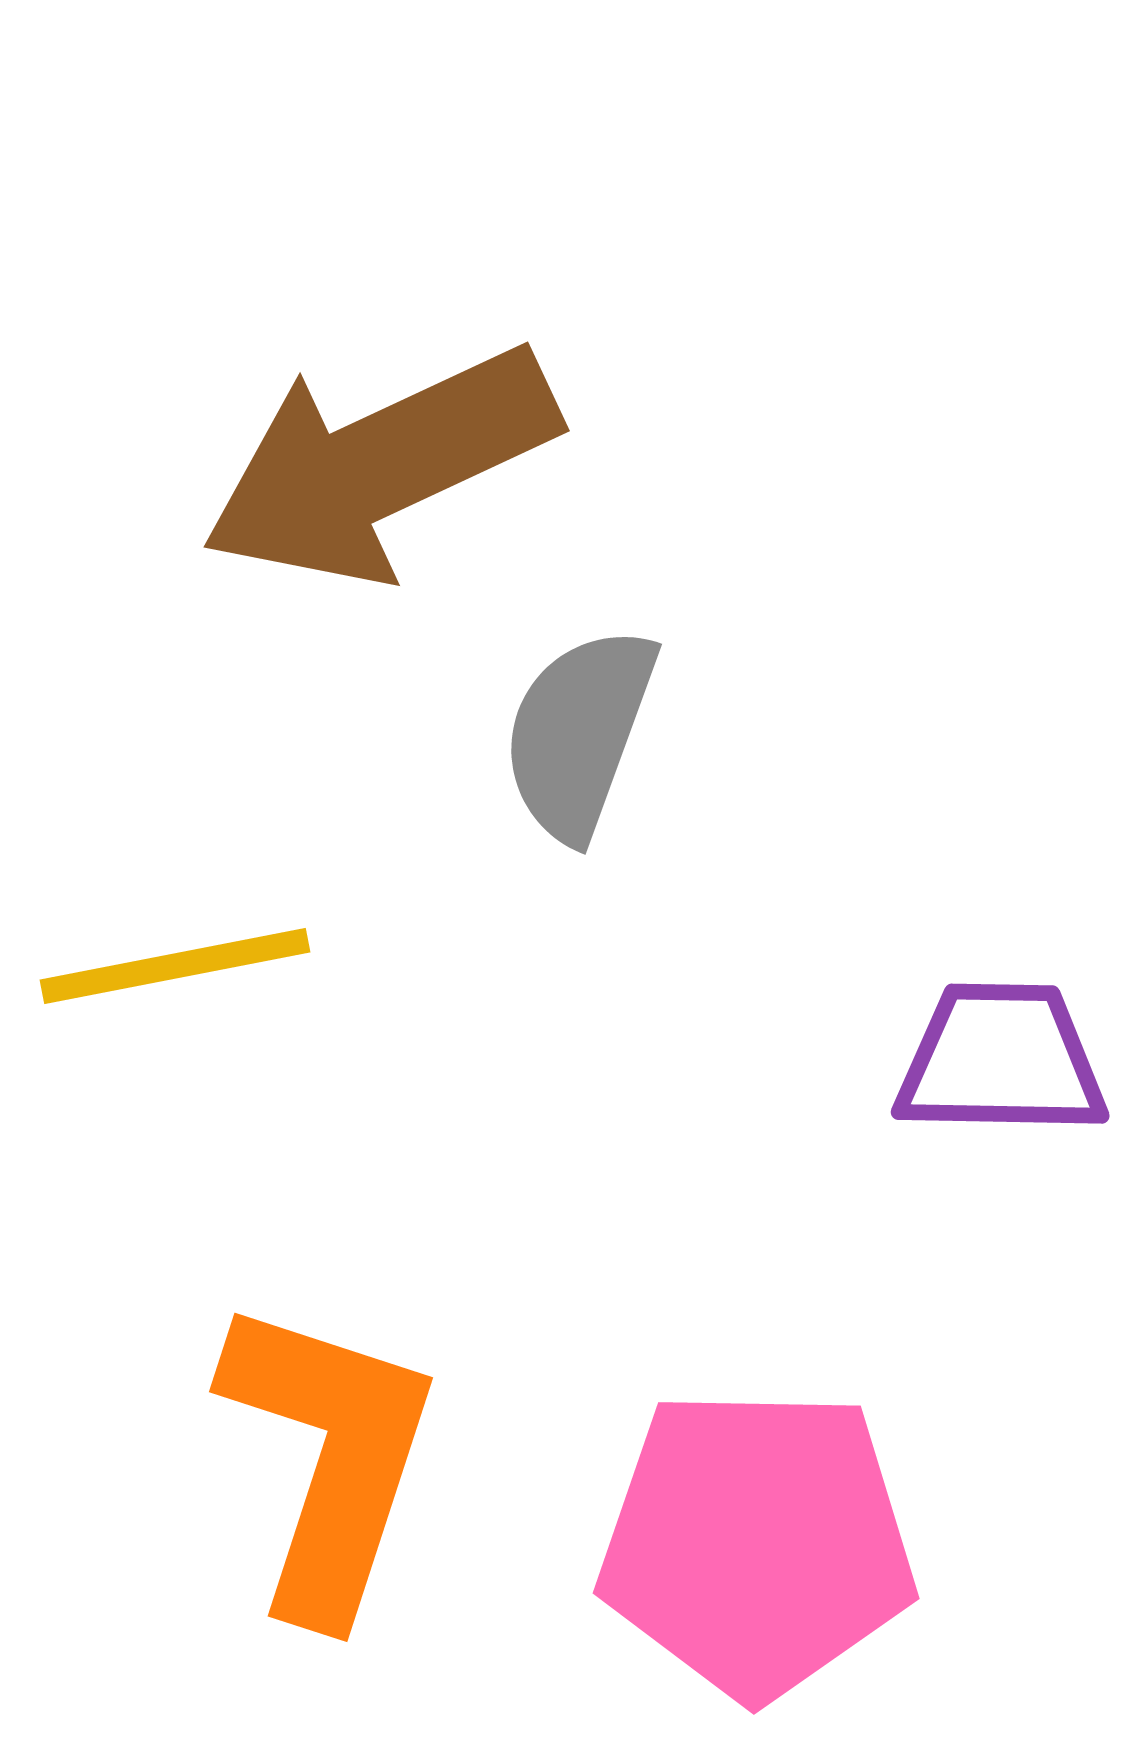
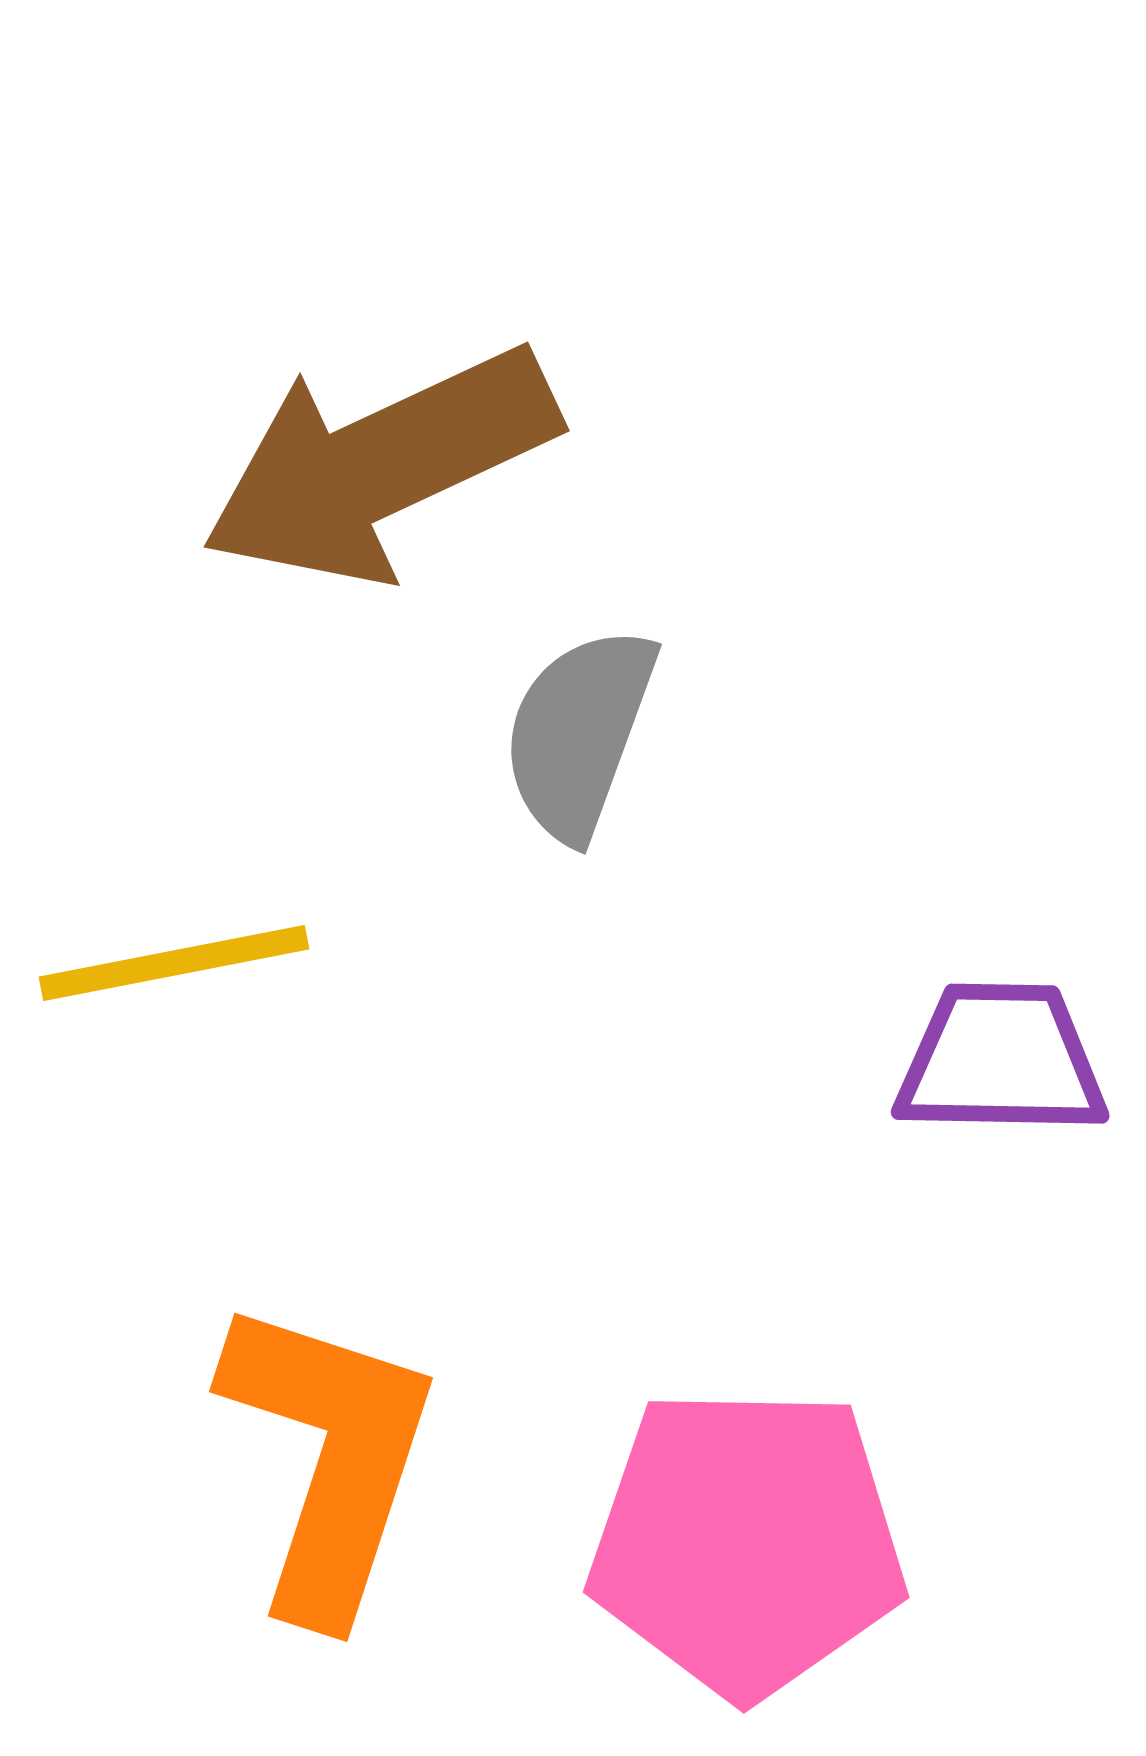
yellow line: moved 1 px left, 3 px up
pink pentagon: moved 10 px left, 1 px up
